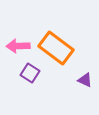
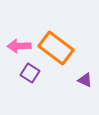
pink arrow: moved 1 px right
